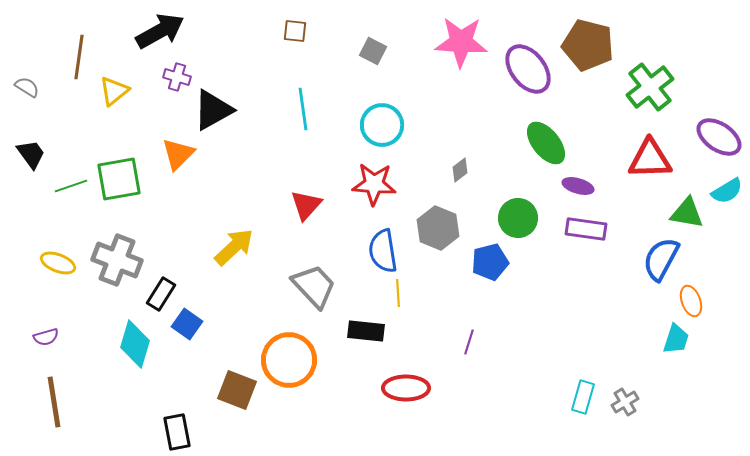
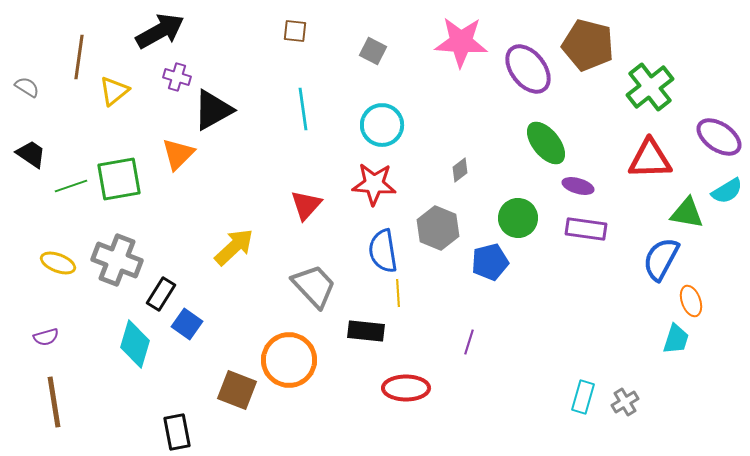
black trapezoid at (31, 154): rotated 20 degrees counterclockwise
